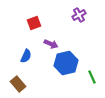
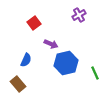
red square: rotated 16 degrees counterclockwise
blue semicircle: moved 4 px down
green line: moved 3 px right, 4 px up
